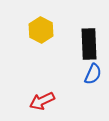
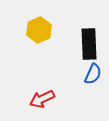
yellow hexagon: moved 2 px left; rotated 10 degrees clockwise
red arrow: moved 2 px up
